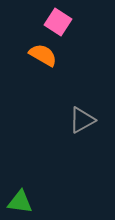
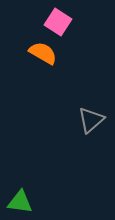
orange semicircle: moved 2 px up
gray triangle: moved 9 px right; rotated 12 degrees counterclockwise
